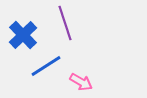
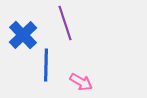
blue line: moved 1 px up; rotated 56 degrees counterclockwise
